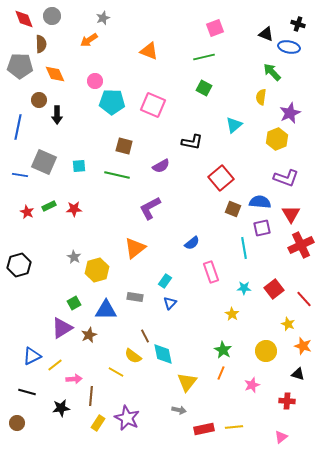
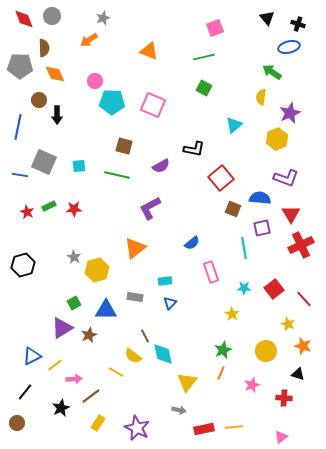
black triangle at (266, 34): moved 1 px right, 16 px up; rotated 28 degrees clockwise
brown semicircle at (41, 44): moved 3 px right, 4 px down
blue ellipse at (289, 47): rotated 25 degrees counterclockwise
green arrow at (272, 72): rotated 12 degrees counterclockwise
black L-shape at (192, 142): moved 2 px right, 7 px down
blue semicircle at (260, 202): moved 4 px up
black hexagon at (19, 265): moved 4 px right
cyan rectangle at (165, 281): rotated 48 degrees clockwise
green star at (223, 350): rotated 18 degrees clockwise
black line at (27, 392): moved 2 px left; rotated 66 degrees counterclockwise
brown line at (91, 396): rotated 48 degrees clockwise
red cross at (287, 401): moved 3 px left, 3 px up
black star at (61, 408): rotated 18 degrees counterclockwise
purple star at (127, 418): moved 10 px right, 10 px down
